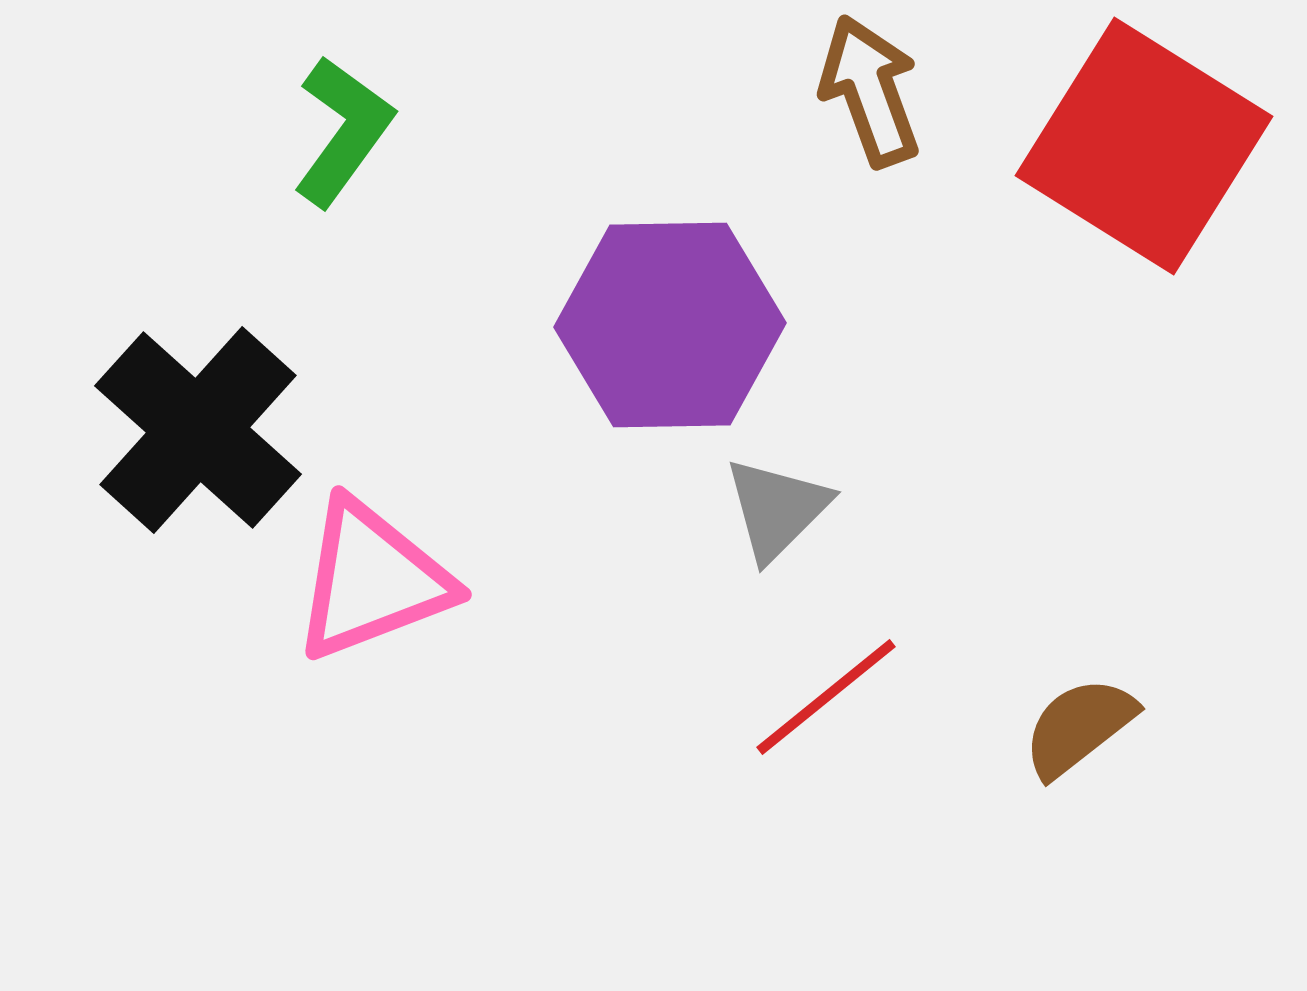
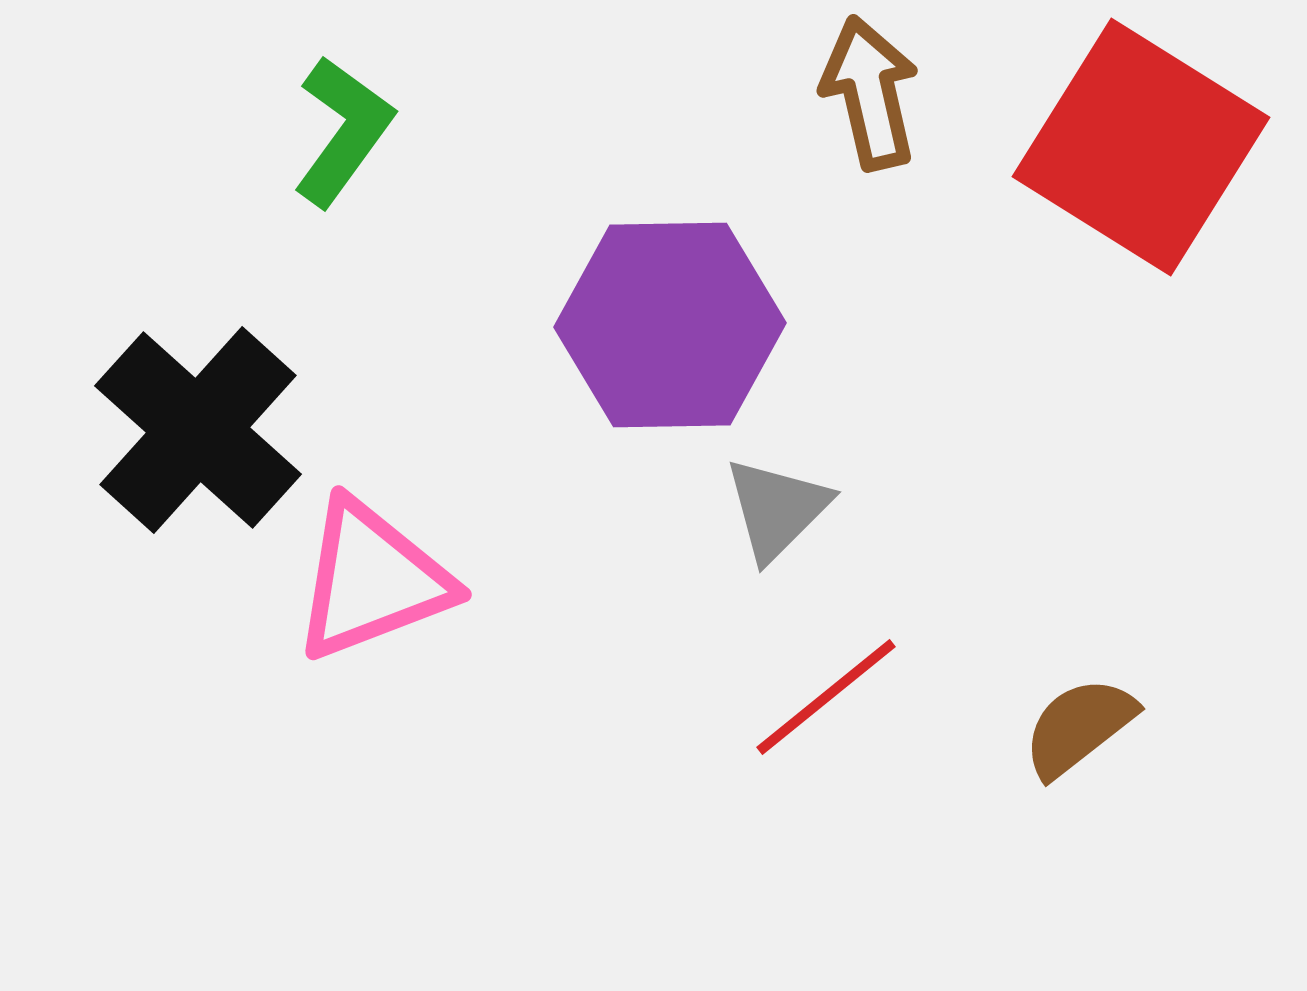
brown arrow: moved 2 px down; rotated 7 degrees clockwise
red square: moved 3 px left, 1 px down
